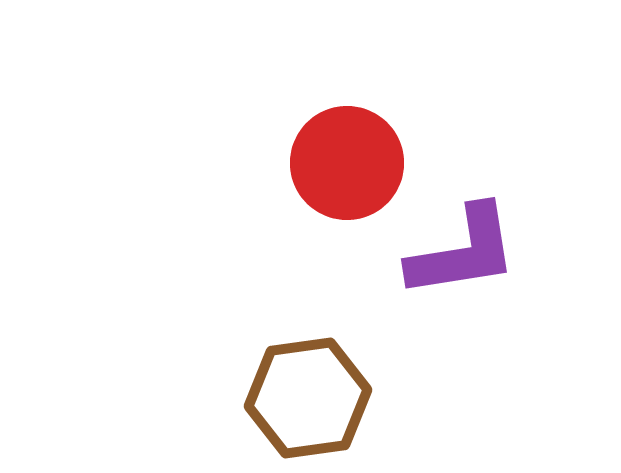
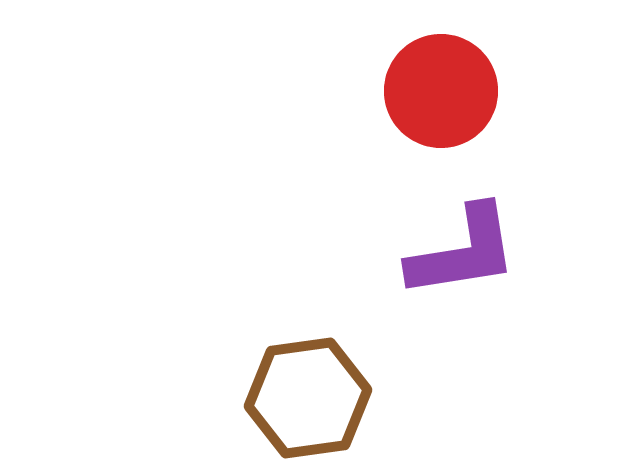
red circle: moved 94 px right, 72 px up
